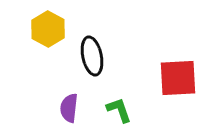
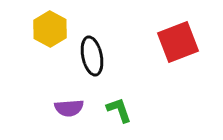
yellow hexagon: moved 2 px right
red square: moved 36 px up; rotated 18 degrees counterclockwise
purple semicircle: rotated 100 degrees counterclockwise
